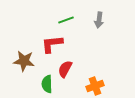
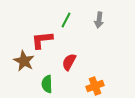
green line: rotated 42 degrees counterclockwise
red L-shape: moved 10 px left, 4 px up
brown star: rotated 20 degrees clockwise
red semicircle: moved 4 px right, 7 px up
